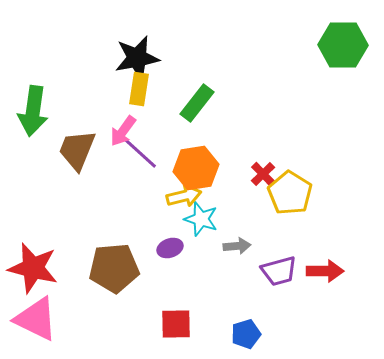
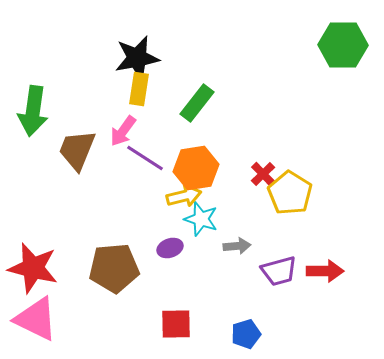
purple line: moved 5 px right, 5 px down; rotated 9 degrees counterclockwise
